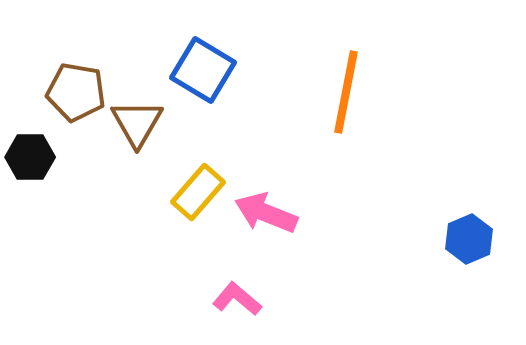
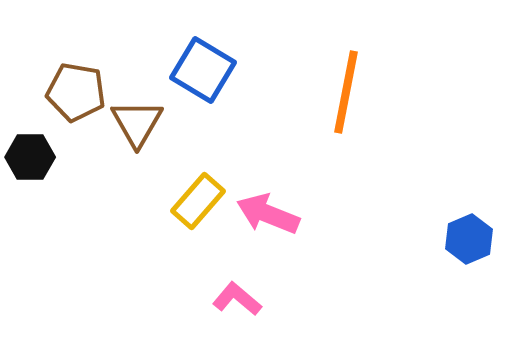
yellow rectangle: moved 9 px down
pink arrow: moved 2 px right, 1 px down
